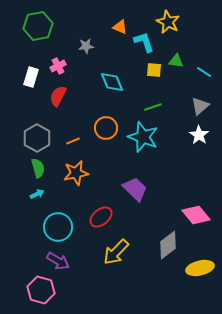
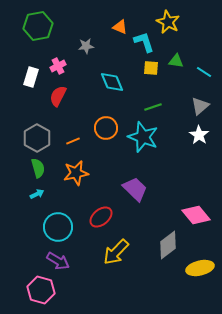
yellow square: moved 3 px left, 2 px up
